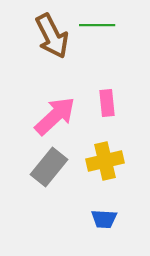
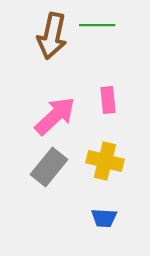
brown arrow: rotated 39 degrees clockwise
pink rectangle: moved 1 px right, 3 px up
yellow cross: rotated 27 degrees clockwise
blue trapezoid: moved 1 px up
